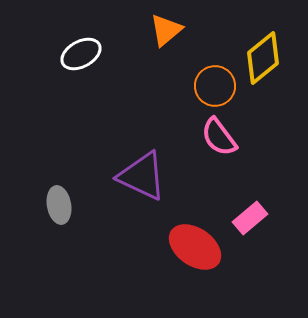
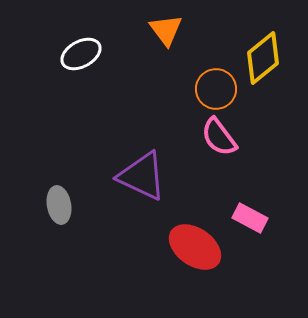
orange triangle: rotated 27 degrees counterclockwise
orange circle: moved 1 px right, 3 px down
pink rectangle: rotated 68 degrees clockwise
